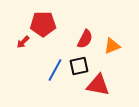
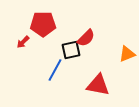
red semicircle: moved 1 px right, 1 px up; rotated 18 degrees clockwise
orange triangle: moved 15 px right, 8 px down
black square: moved 8 px left, 16 px up
